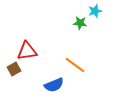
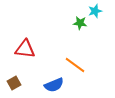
red triangle: moved 2 px left, 2 px up; rotated 15 degrees clockwise
brown square: moved 14 px down
